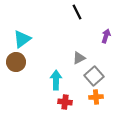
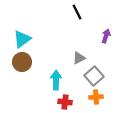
brown circle: moved 6 px right
